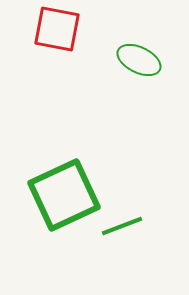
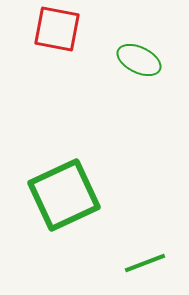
green line: moved 23 px right, 37 px down
